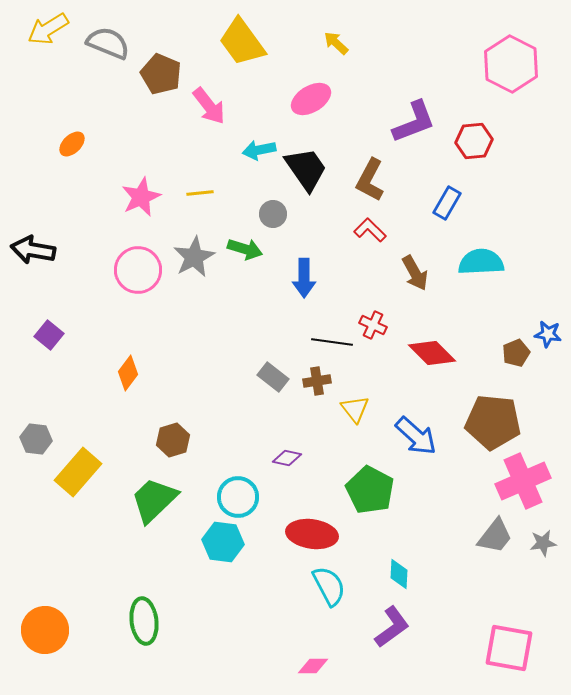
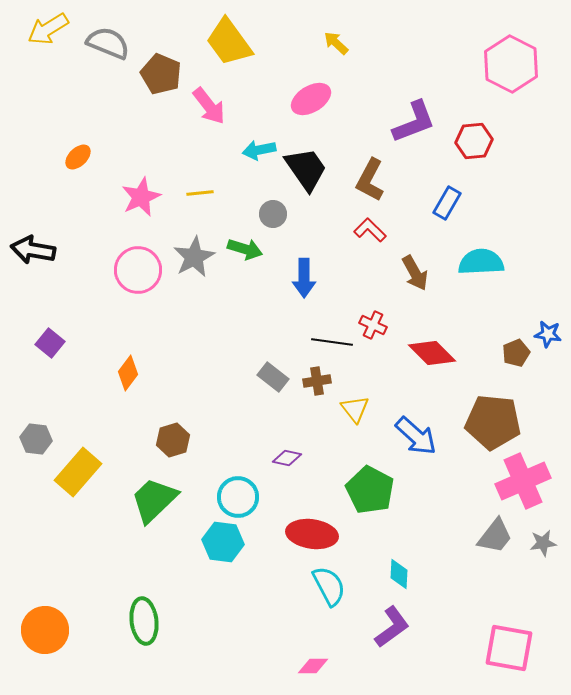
yellow trapezoid at (242, 42): moved 13 px left
orange ellipse at (72, 144): moved 6 px right, 13 px down
purple square at (49, 335): moved 1 px right, 8 px down
